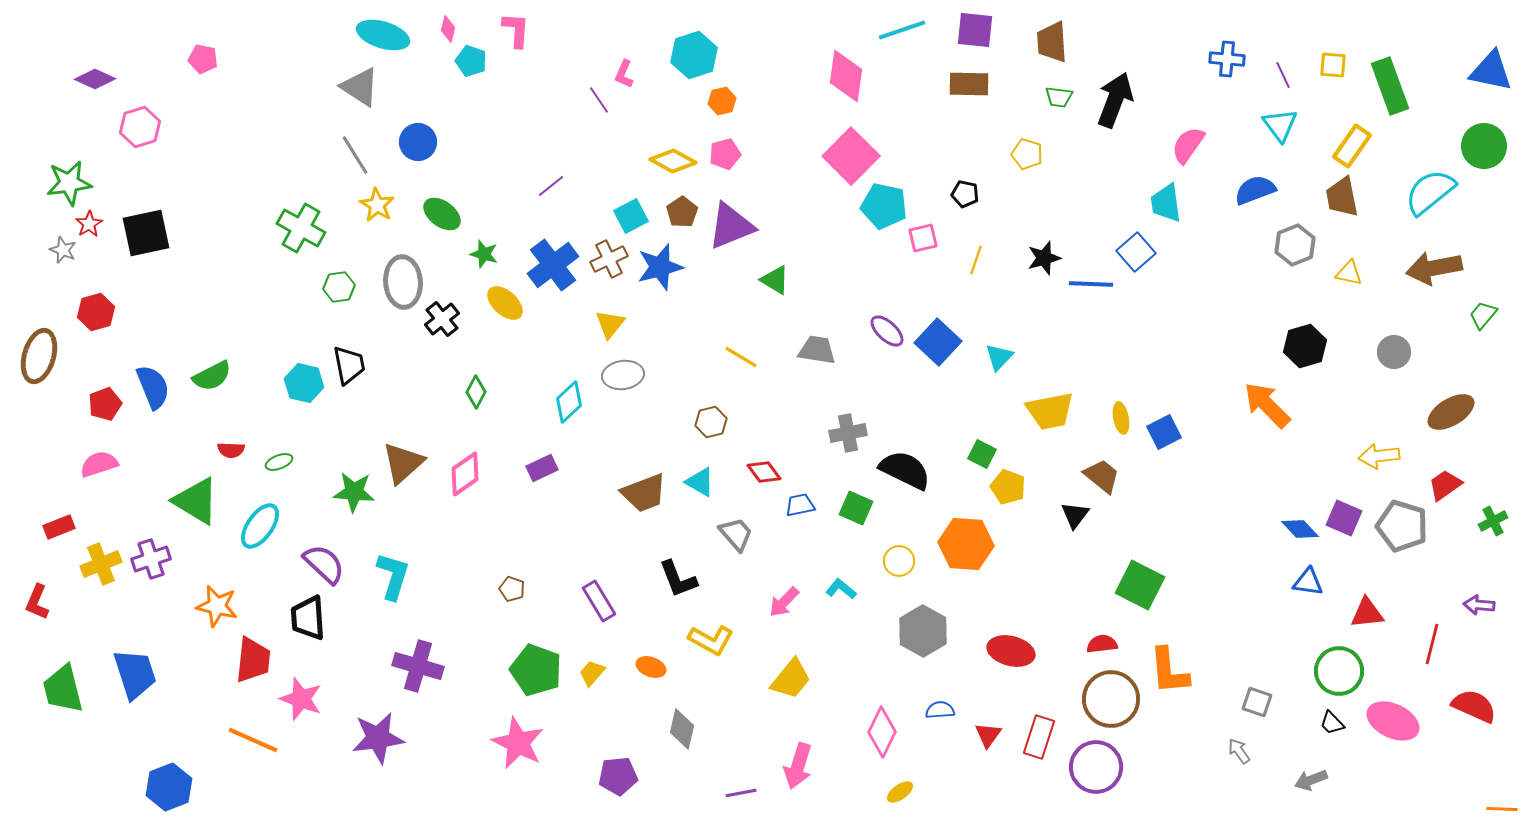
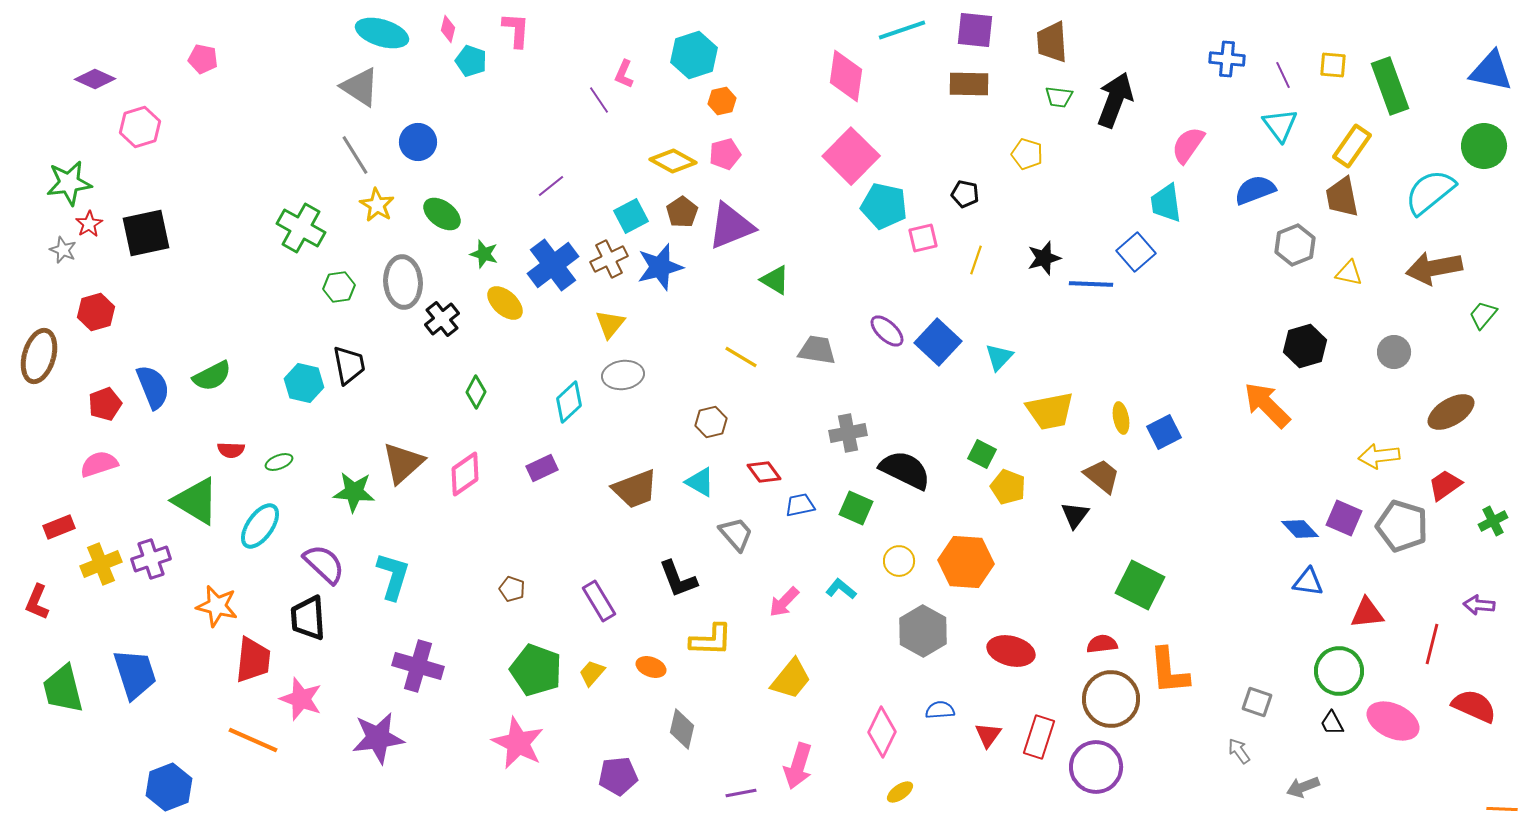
cyan ellipse at (383, 35): moved 1 px left, 2 px up
brown trapezoid at (644, 493): moved 9 px left, 4 px up
orange hexagon at (966, 544): moved 18 px down
yellow L-shape at (711, 640): rotated 27 degrees counterclockwise
black trapezoid at (1332, 723): rotated 16 degrees clockwise
gray arrow at (1311, 780): moved 8 px left, 7 px down
